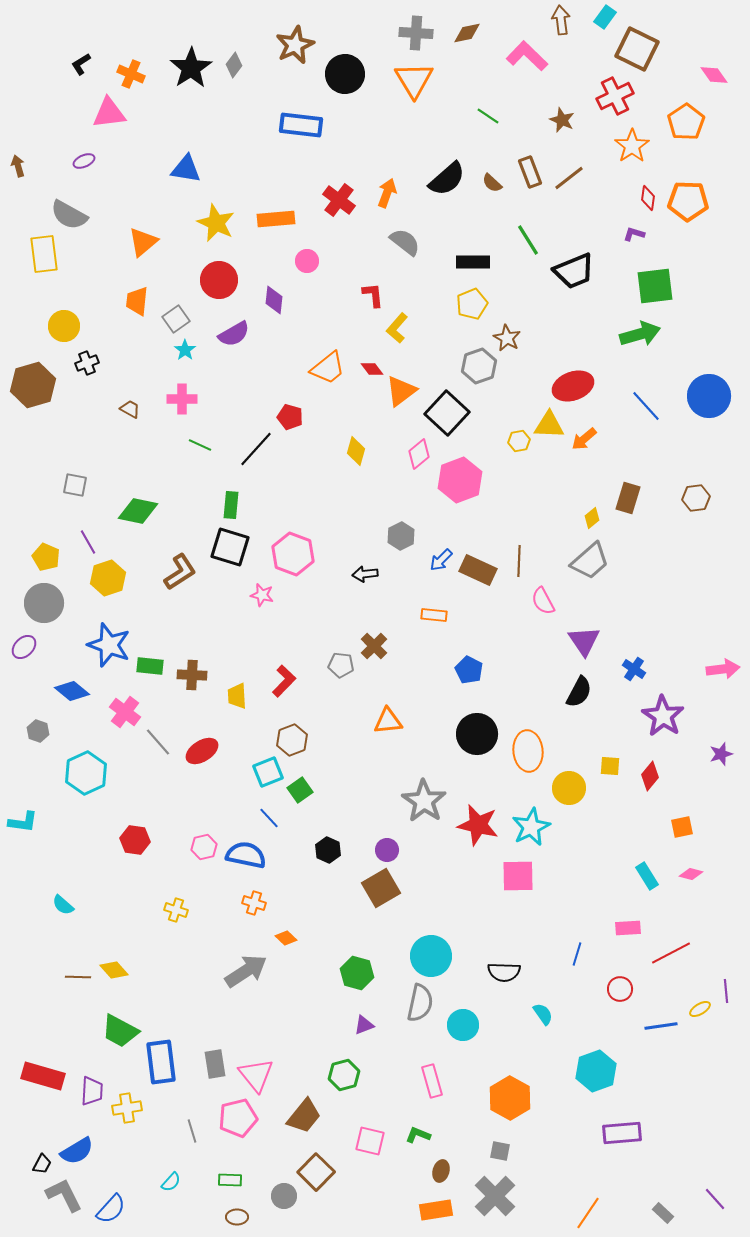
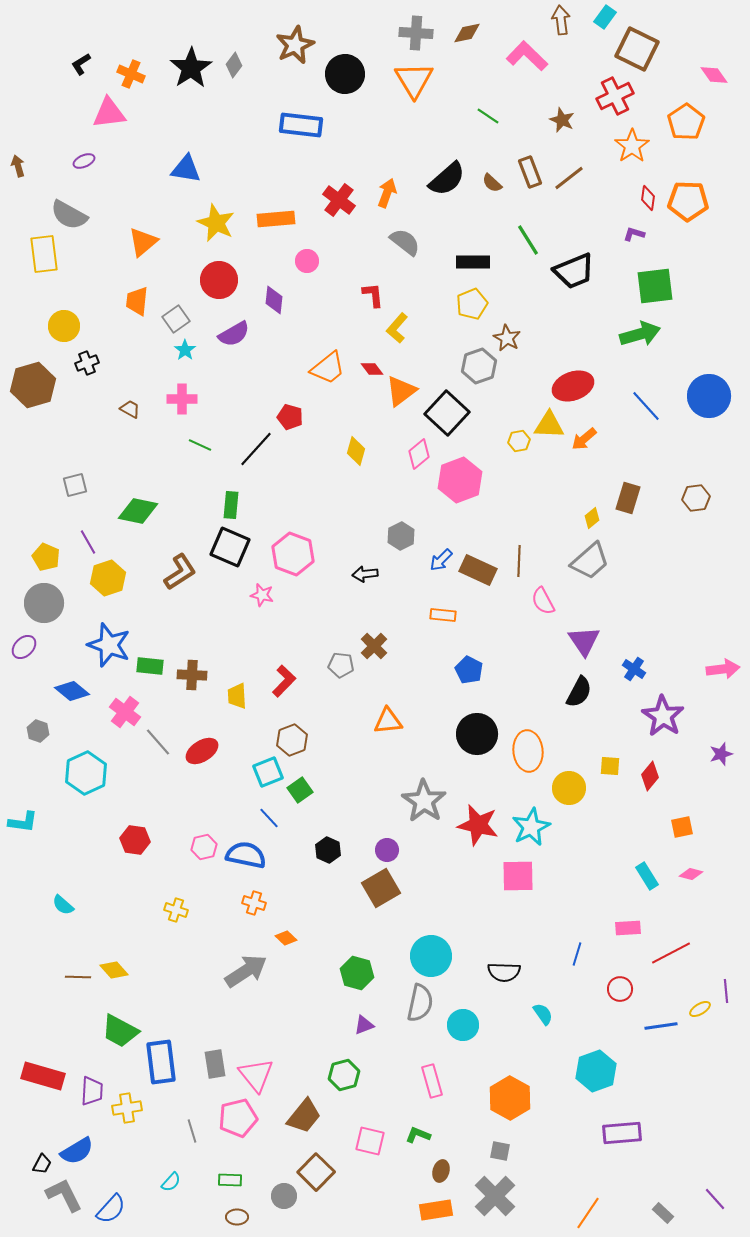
gray square at (75, 485): rotated 25 degrees counterclockwise
black square at (230, 547): rotated 6 degrees clockwise
orange rectangle at (434, 615): moved 9 px right
